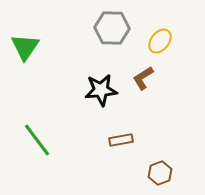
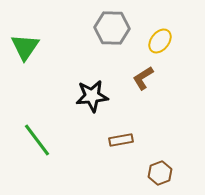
black star: moved 9 px left, 6 px down
